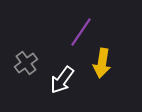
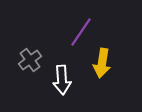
gray cross: moved 4 px right, 3 px up
white arrow: rotated 40 degrees counterclockwise
